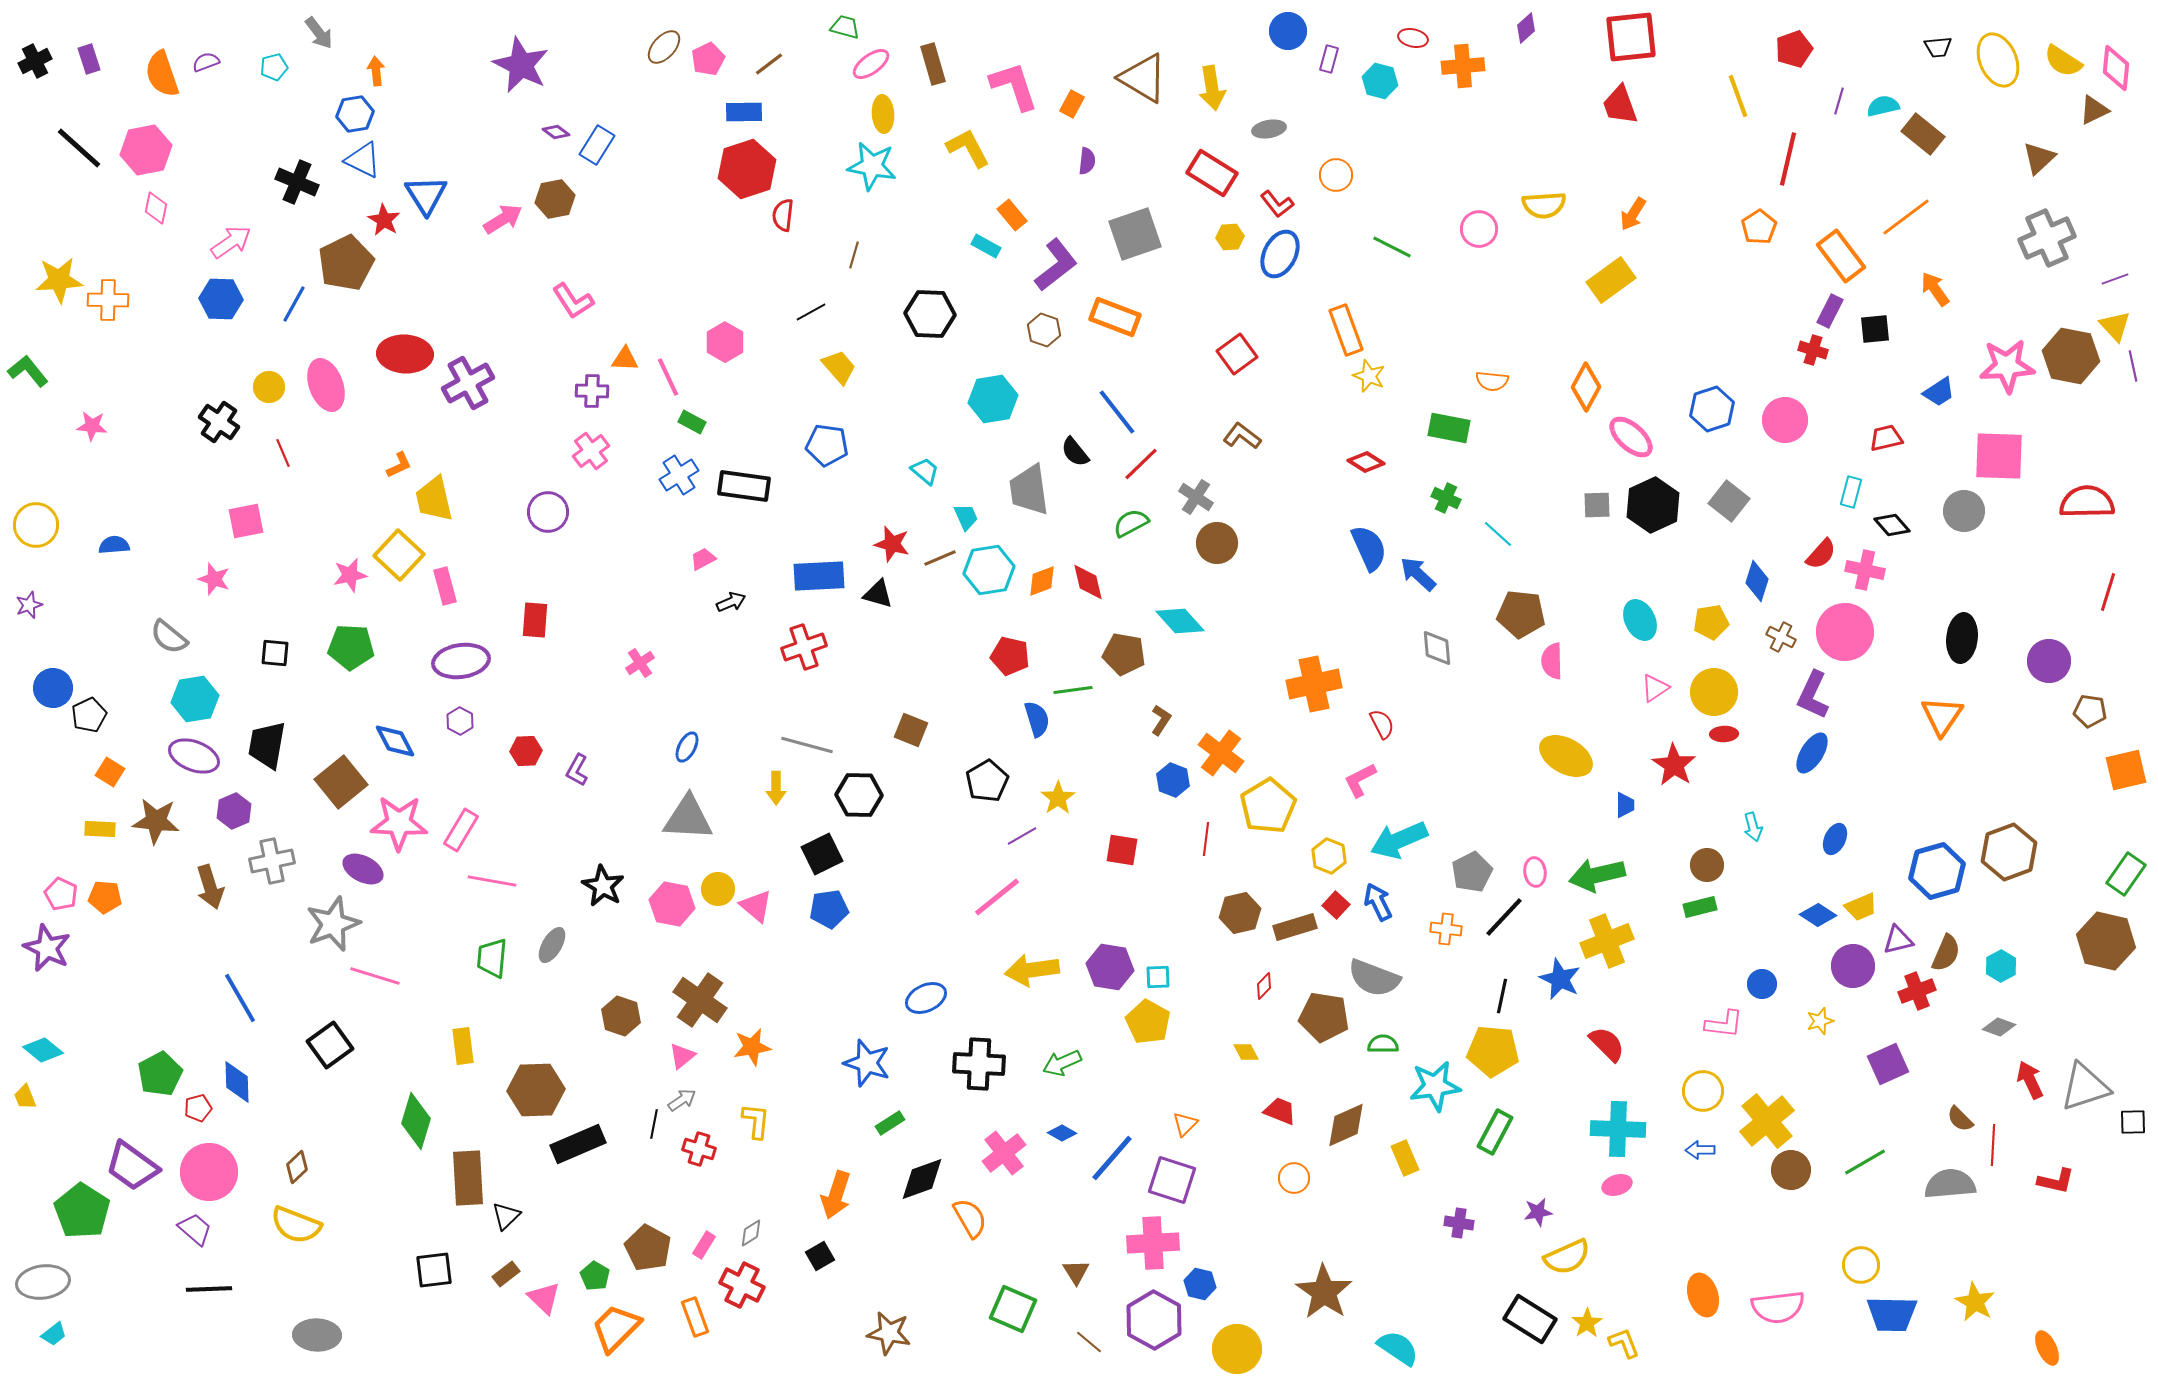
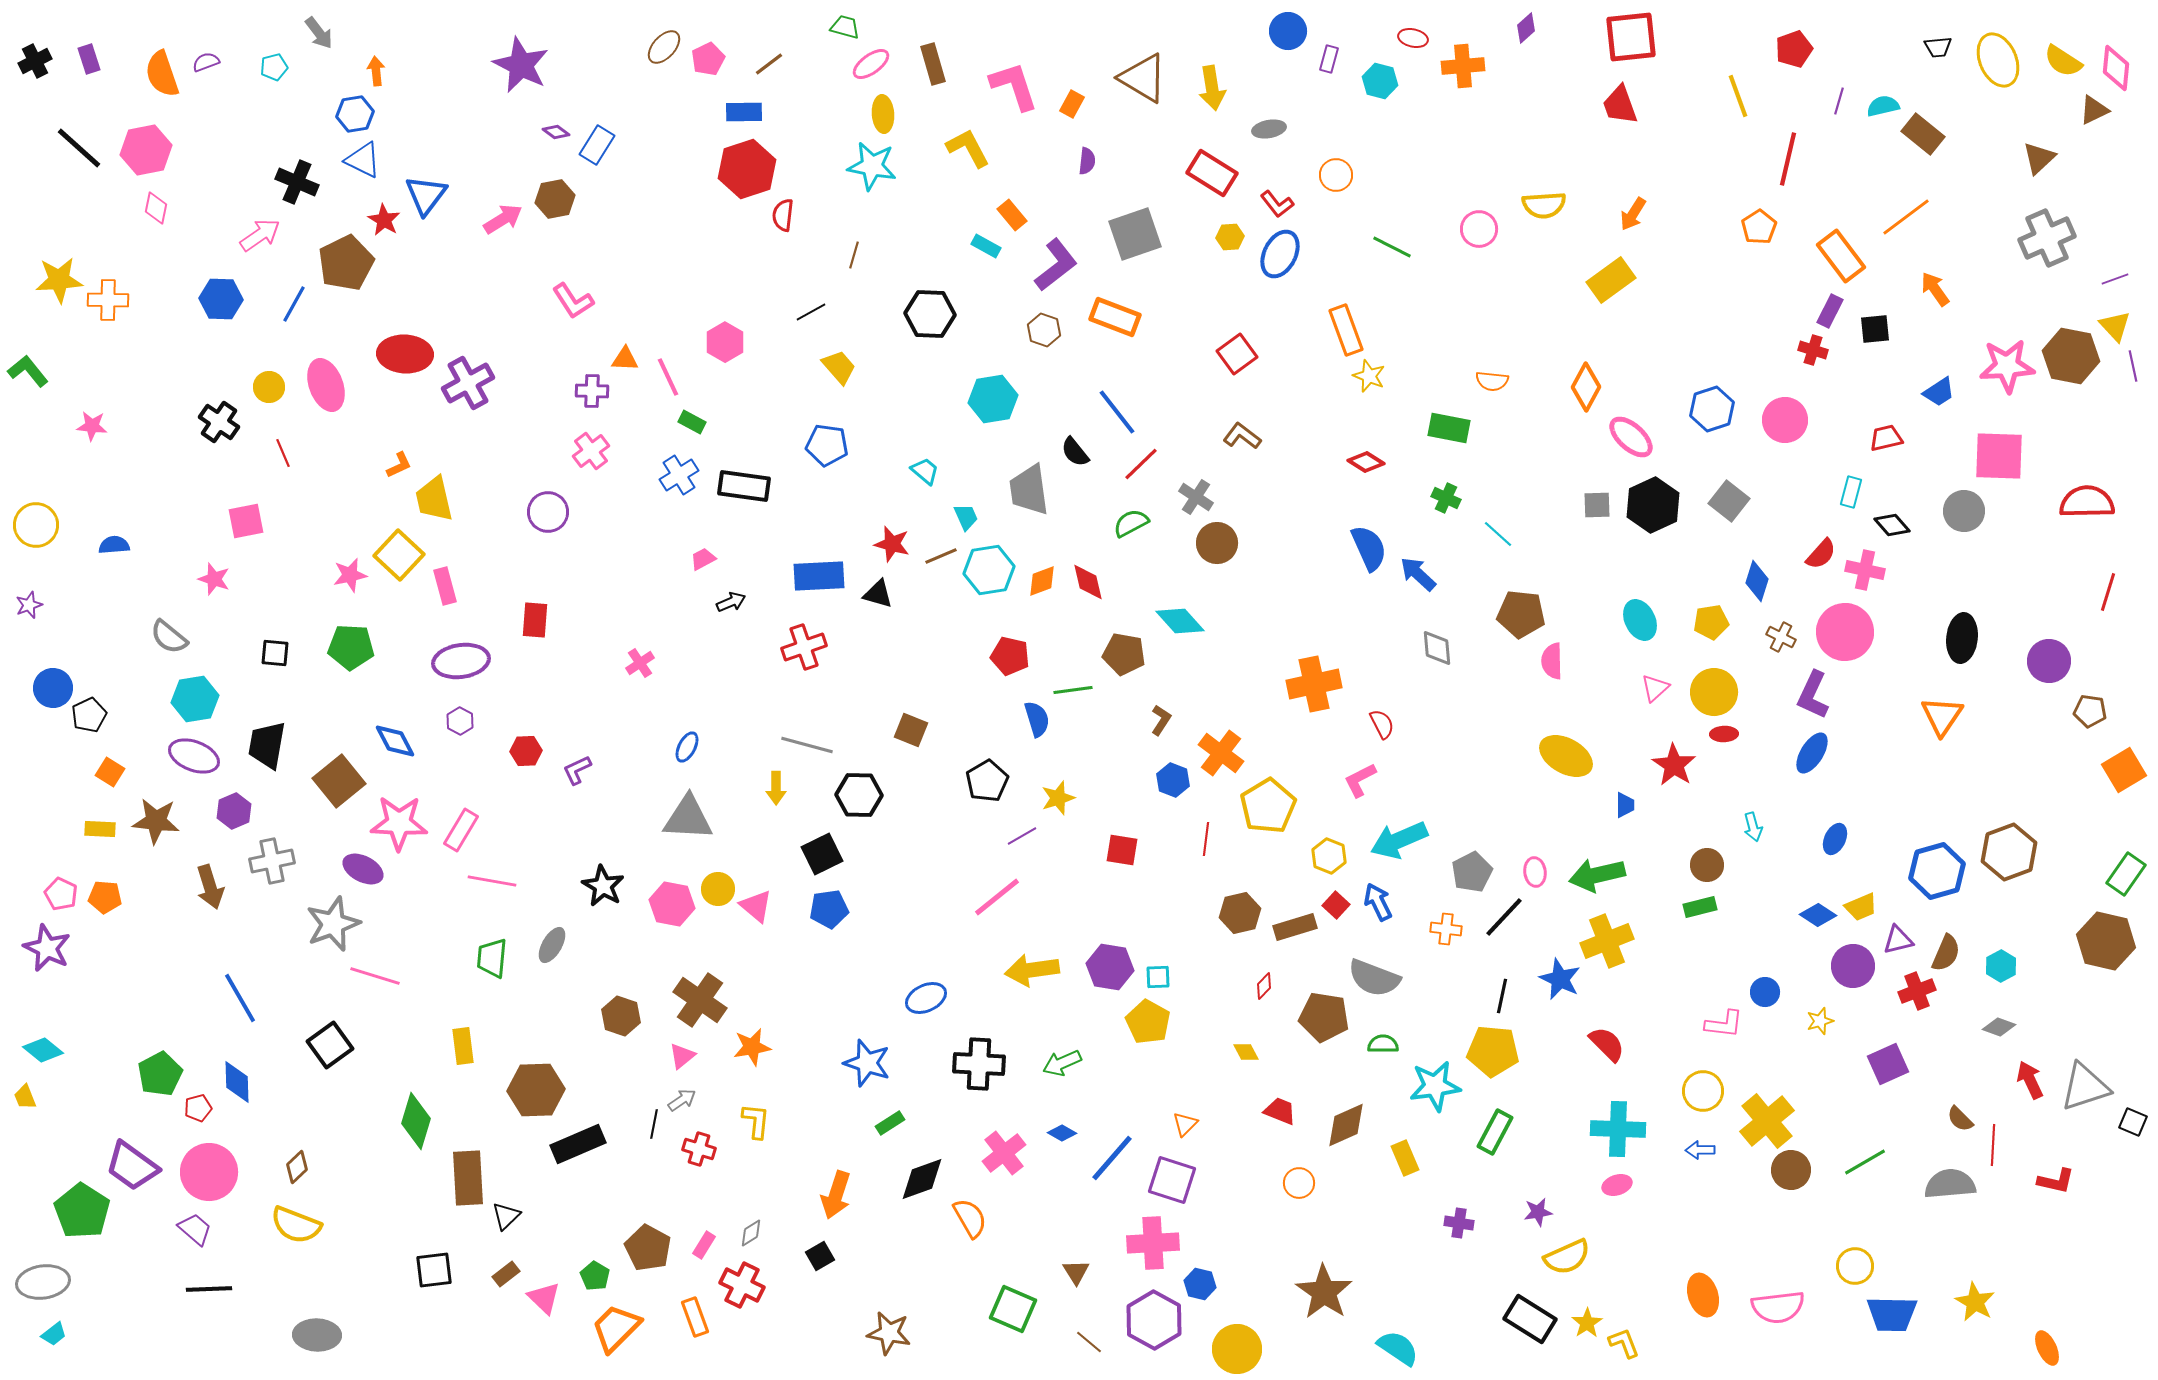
blue triangle at (426, 195): rotated 9 degrees clockwise
pink arrow at (231, 242): moved 29 px right, 7 px up
brown line at (940, 558): moved 1 px right, 2 px up
pink triangle at (1655, 688): rotated 8 degrees counterclockwise
purple L-shape at (577, 770): rotated 36 degrees clockwise
orange square at (2126, 770): moved 2 px left; rotated 18 degrees counterclockwise
brown square at (341, 782): moved 2 px left, 1 px up
yellow star at (1058, 798): rotated 16 degrees clockwise
blue circle at (1762, 984): moved 3 px right, 8 px down
black square at (2133, 1122): rotated 24 degrees clockwise
orange circle at (1294, 1178): moved 5 px right, 5 px down
yellow circle at (1861, 1265): moved 6 px left, 1 px down
